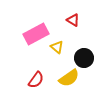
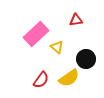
red triangle: moved 3 px right; rotated 40 degrees counterclockwise
pink rectangle: rotated 15 degrees counterclockwise
black circle: moved 2 px right, 1 px down
red semicircle: moved 5 px right
